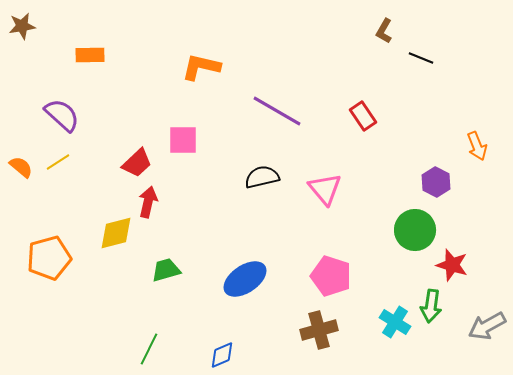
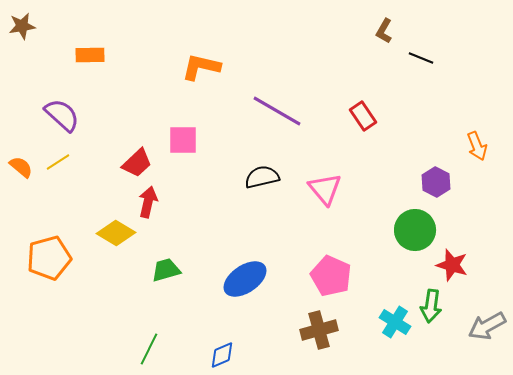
yellow diamond: rotated 45 degrees clockwise
pink pentagon: rotated 6 degrees clockwise
